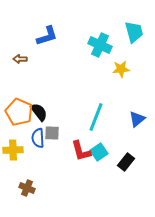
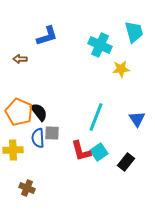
blue triangle: rotated 24 degrees counterclockwise
